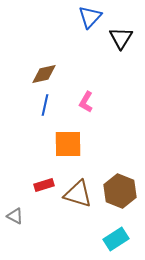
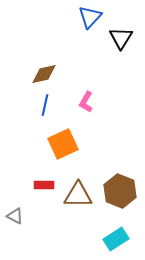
orange square: moved 5 px left; rotated 24 degrees counterclockwise
red rectangle: rotated 18 degrees clockwise
brown triangle: moved 1 px down; rotated 16 degrees counterclockwise
